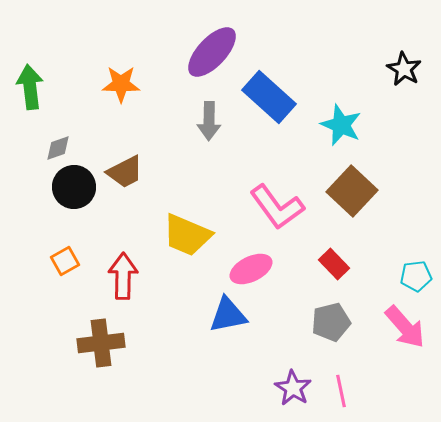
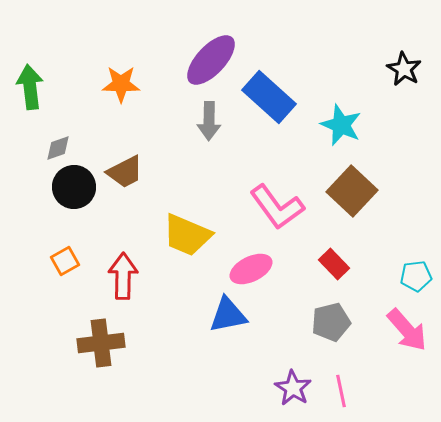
purple ellipse: moved 1 px left, 8 px down
pink arrow: moved 2 px right, 3 px down
